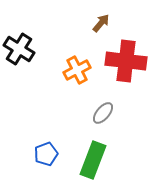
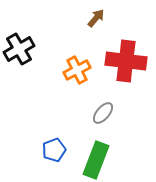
brown arrow: moved 5 px left, 5 px up
black cross: rotated 28 degrees clockwise
blue pentagon: moved 8 px right, 4 px up
green rectangle: moved 3 px right
